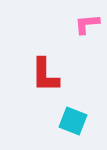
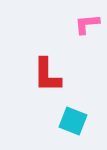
red L-shape: moved 2 px right
